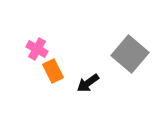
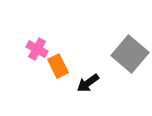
orange rectangle: moved 5 px right, 5 px up
